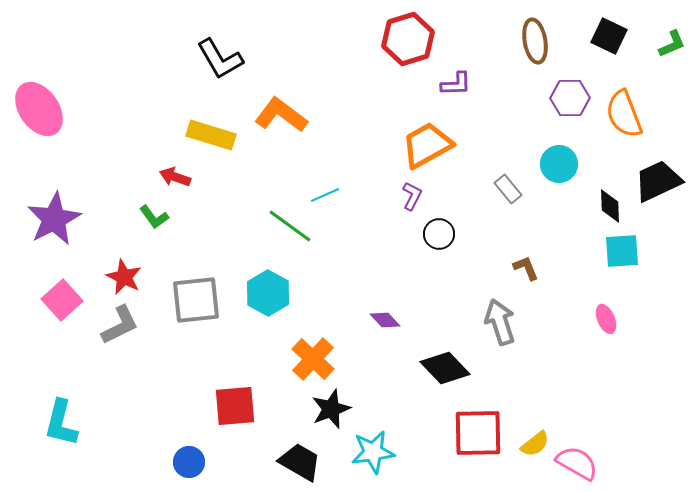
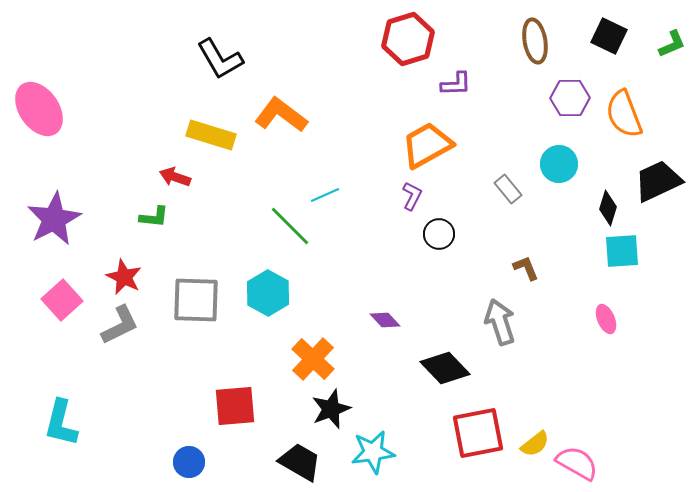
black diamond at (610, 206): moved 2 px left, 2 px down; rotated 20 degrees clockwise
green L-shape at (154, 217): rotated 48 degrees counterclockwise
green line at (290, 226): rotated 9 degrees clockwise
gray square at (196, 300): rotated 8 degrees clockwise
red square at (478, 433): rotated 10 degrees counterclockwise
